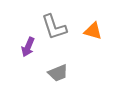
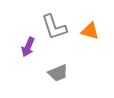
orange triangle: moved 3 px left
